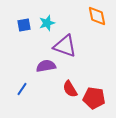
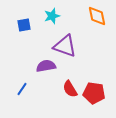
cyan star: moved 5 px right, 7 px up
red pentagon: moved 5 px up
